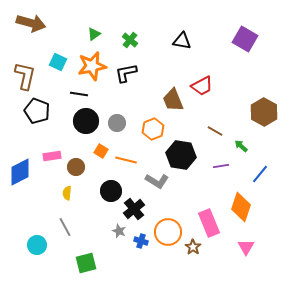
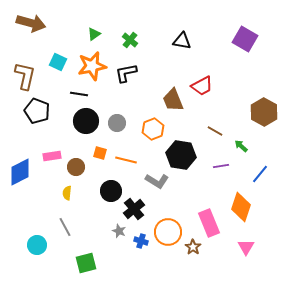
orange square at (101, 151): moved 1 px left, 2 px down; rotated 16 degrees counterclockwise
